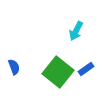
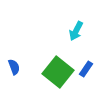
blue rectangle: rotated 21 degrees counterclockwise
